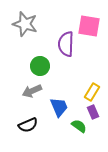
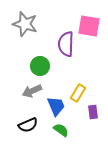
yellow rectangle: moved 14 px left, 1 px down
blue trapezoid: moved 3 px left, 1 px up
purple rectangle: rotated 16 degrees clockwise
green semicircle: moved 18 px left, 4 px down
